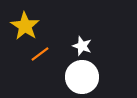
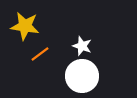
yellow star: rotated 24 degrees counterclockwise
white circle: moved 1 px up
